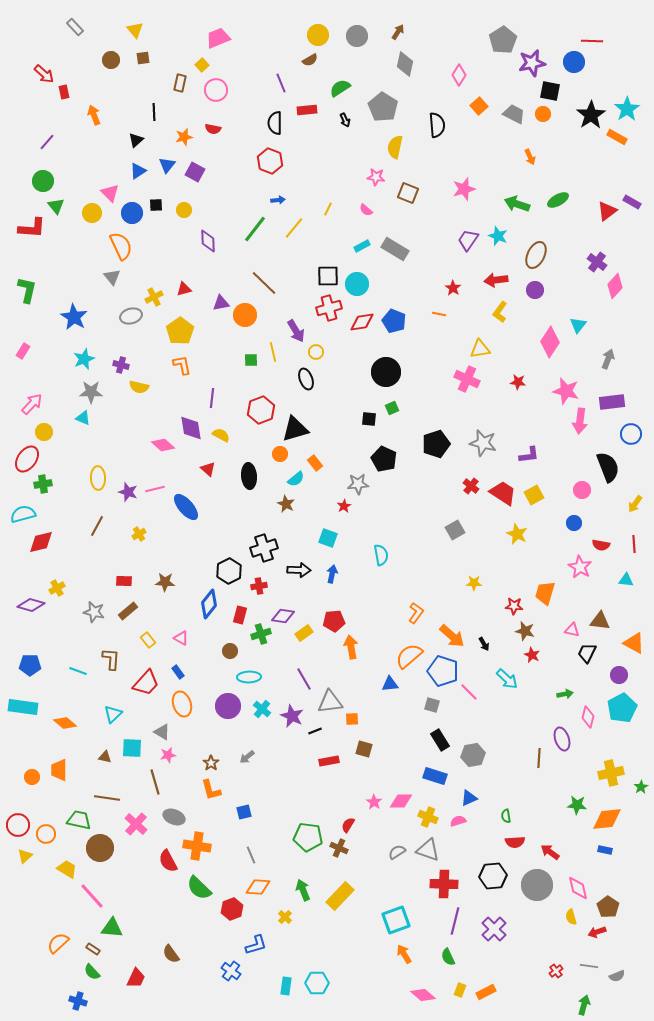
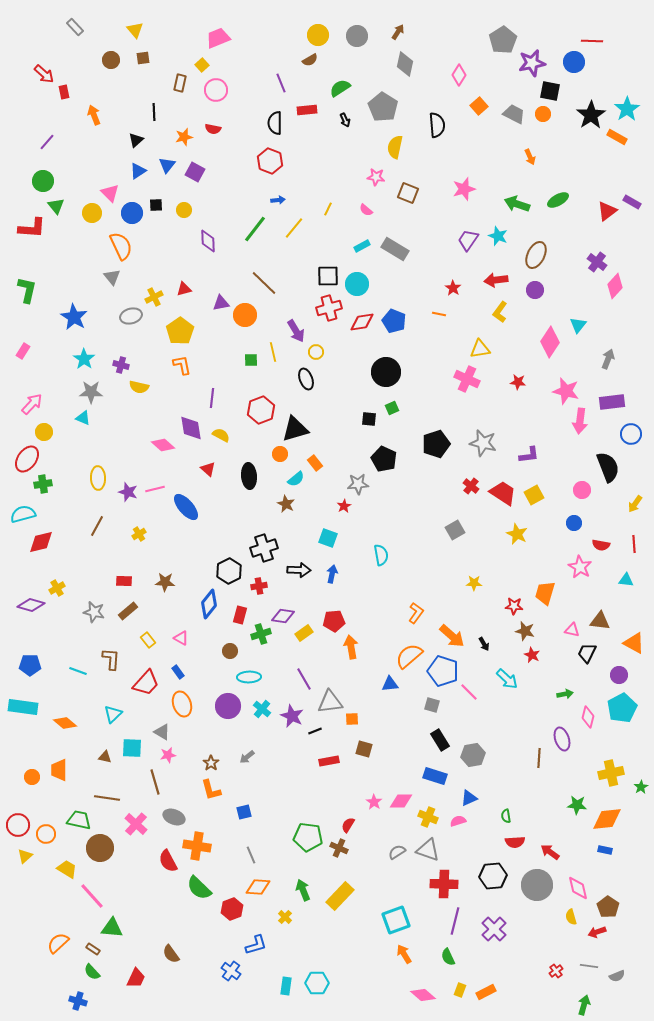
cyan star at (84, 359): rotated 15 degrees counterclockwise
